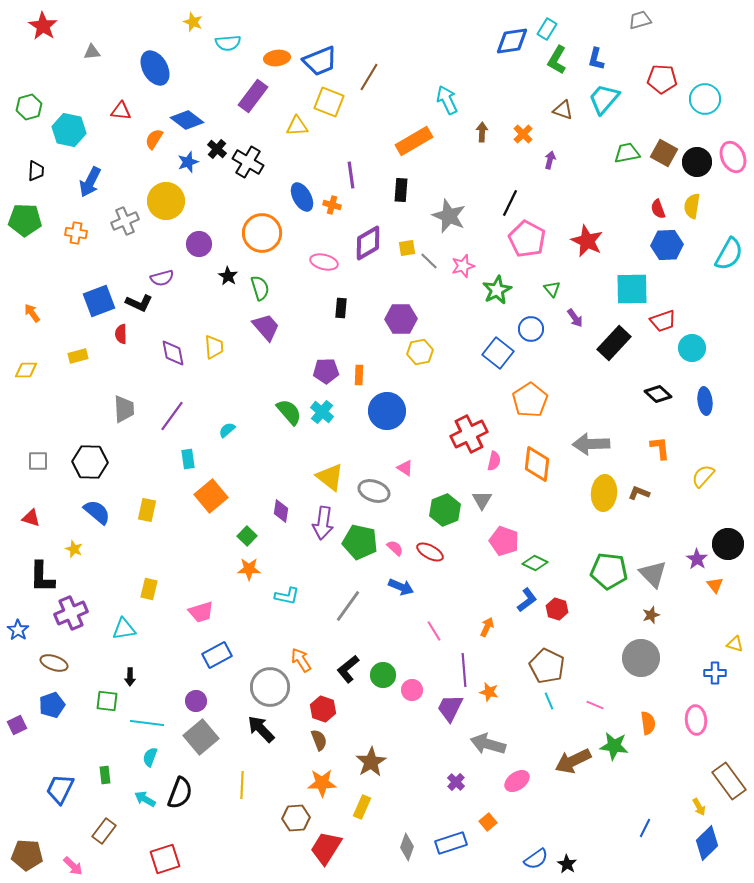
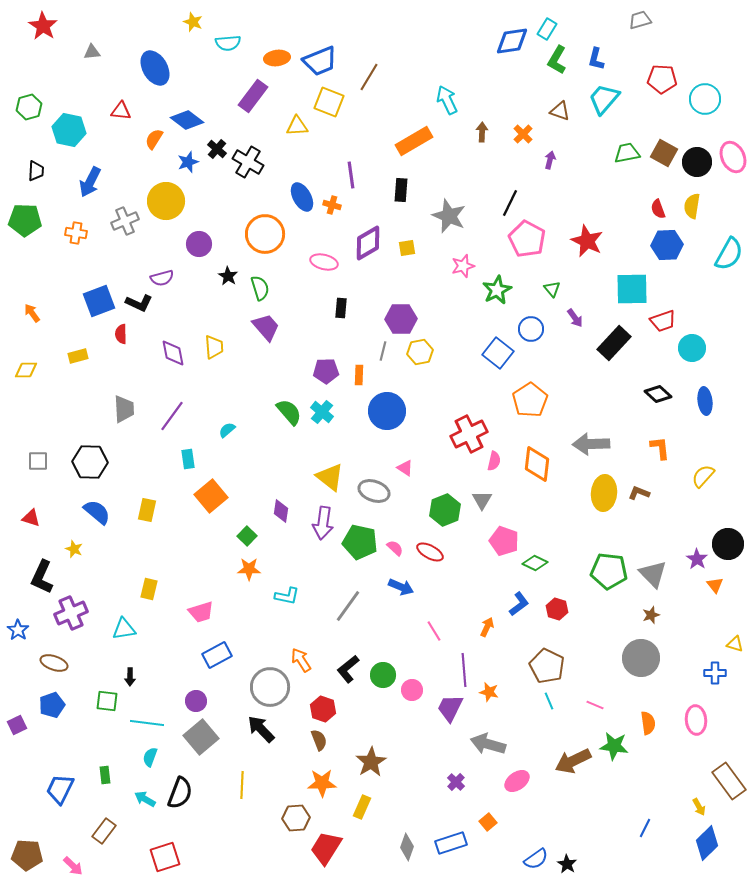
brown triangle at (563, 110): moved 3 px left, 1 px down
orange circle at (262, 233): moved 3 px right, 1 px down
gray line at (429, 261): moved 46 px left, 90 px down; rotated 60 degrees clockwise
black L-shape at (42, 577): rotated 24 degrees clockwise
blue L-shape at (527, 600): moved 8 px left, 4 px down
red square at (165, 859): moved 2 px up
